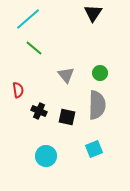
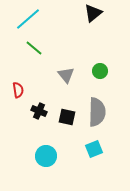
black triangle: rotated 18 degrees clockwise
green circle: moved 2 px up
gray semicircle: moved 7 px down
